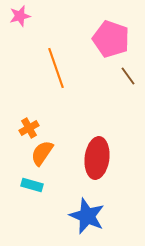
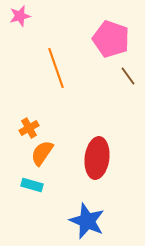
blue star: moved 5 px down
